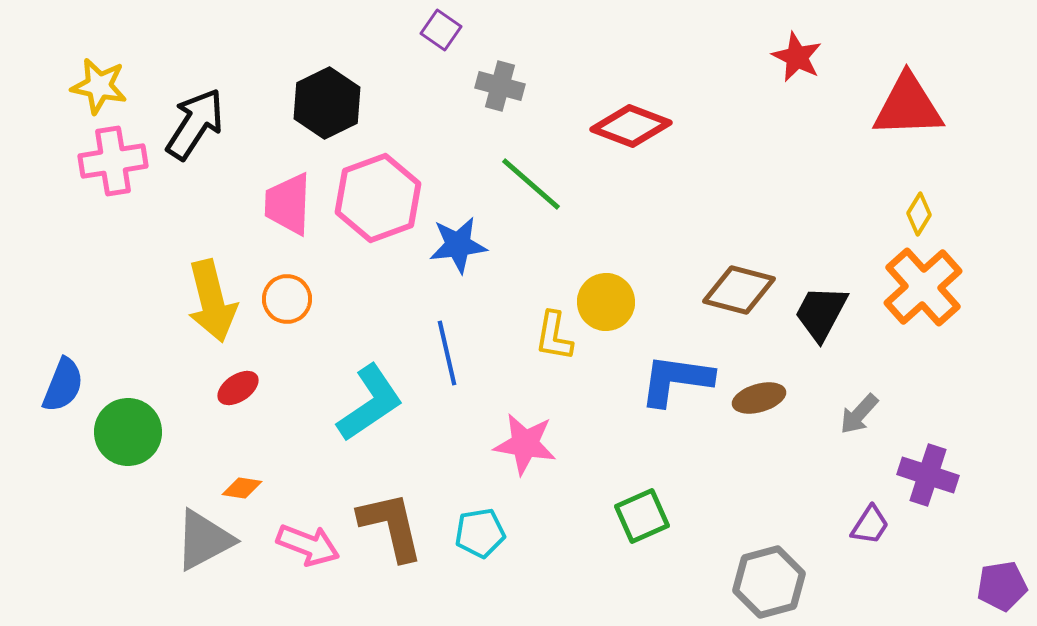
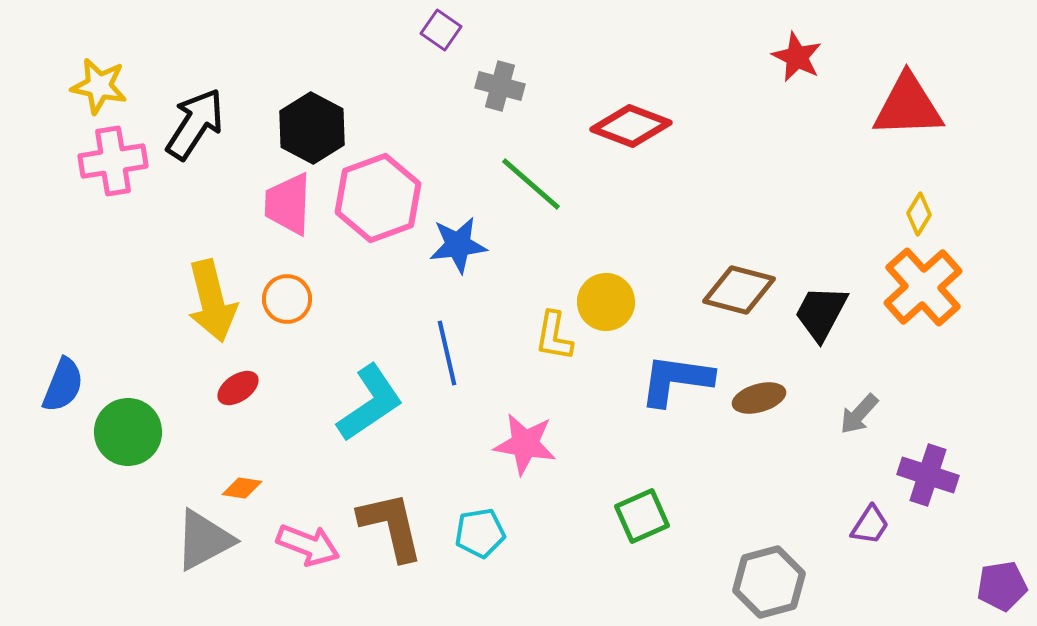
black hexagon: moved 15 px left, 25 px down; rotated 6 degrees counterclockwise
